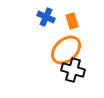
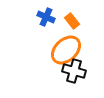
orange rectangle: rotated 21 degrees counterclockwise
black cross: moved 1 px right, 1 px down
